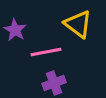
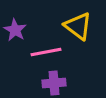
yellow triangle: moved 2 px down
purple cross: rotated 15 degrees clockwise
